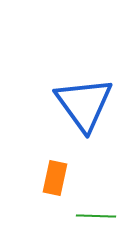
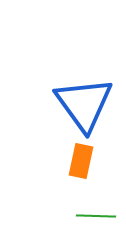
orange rectangle: moved 26 px right, 17 px up
